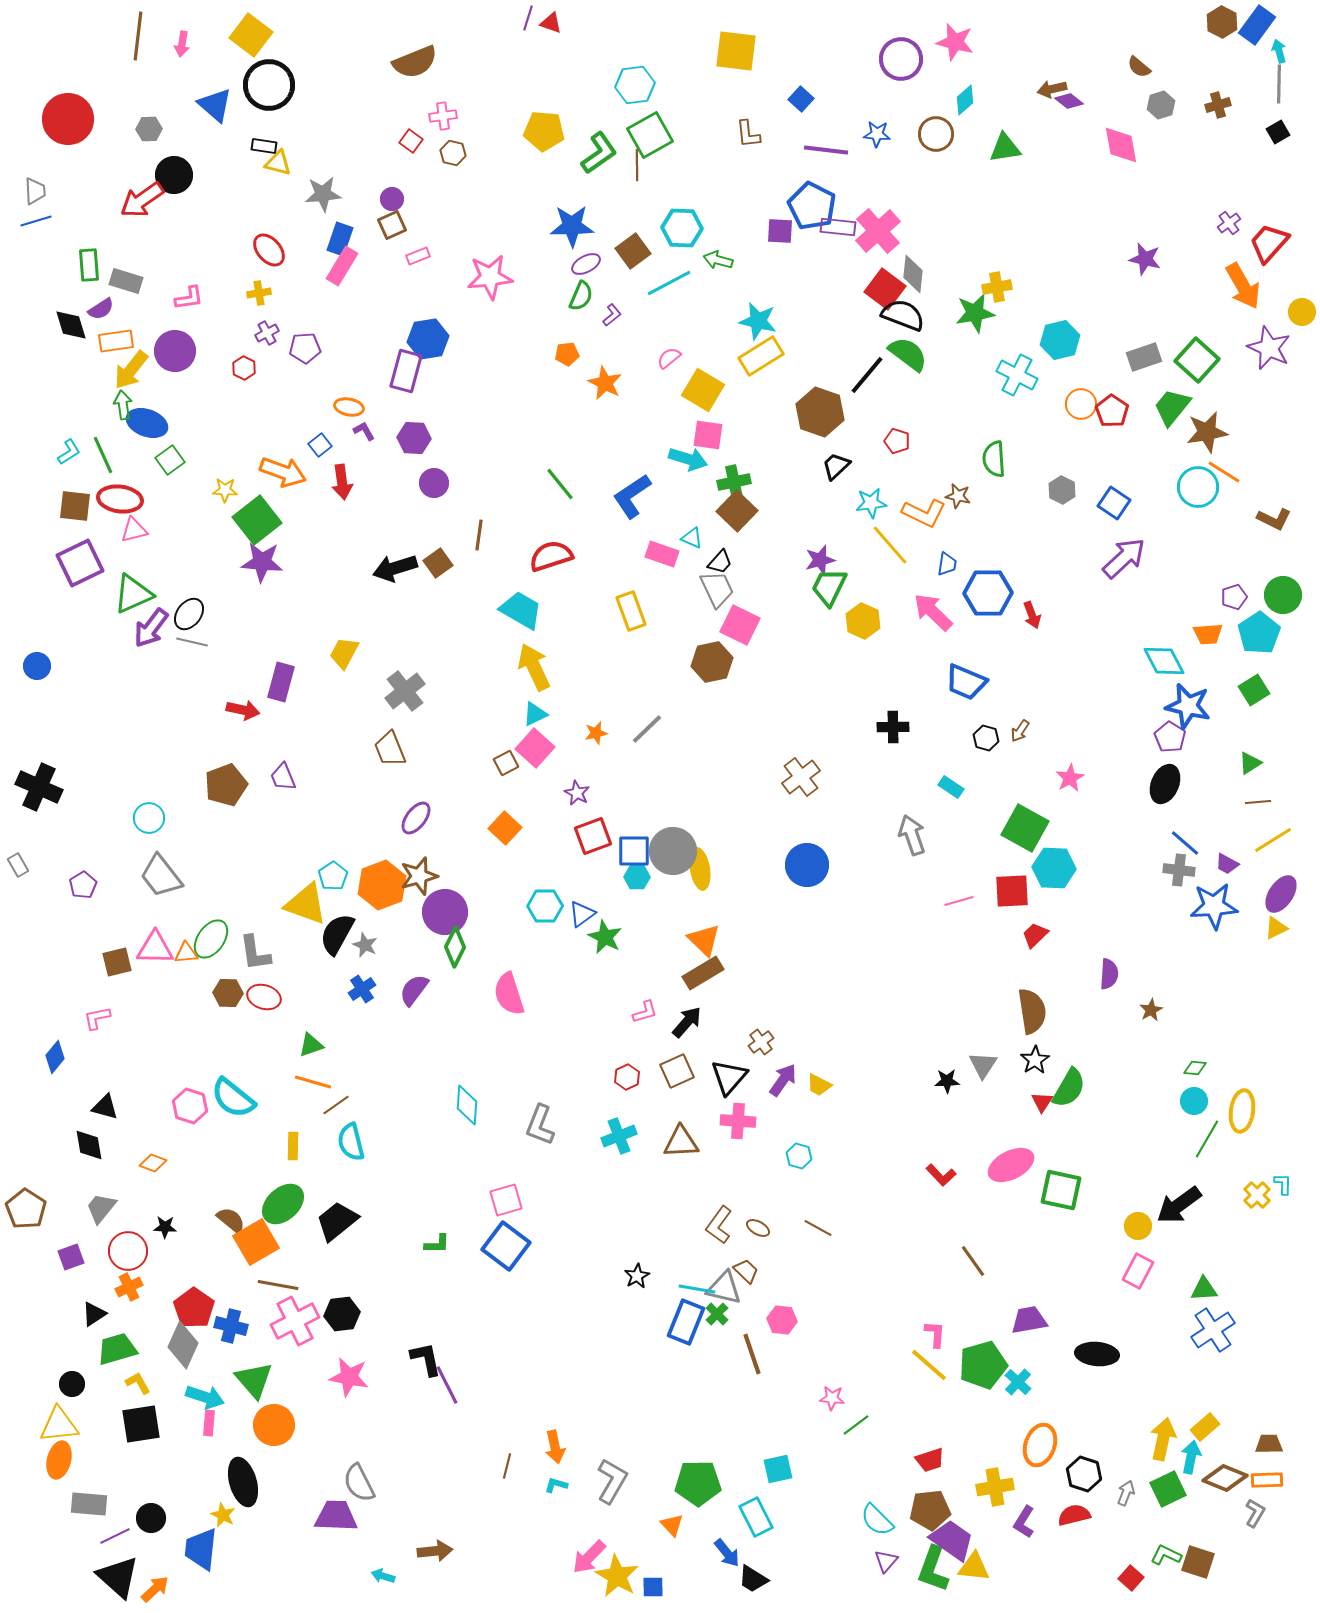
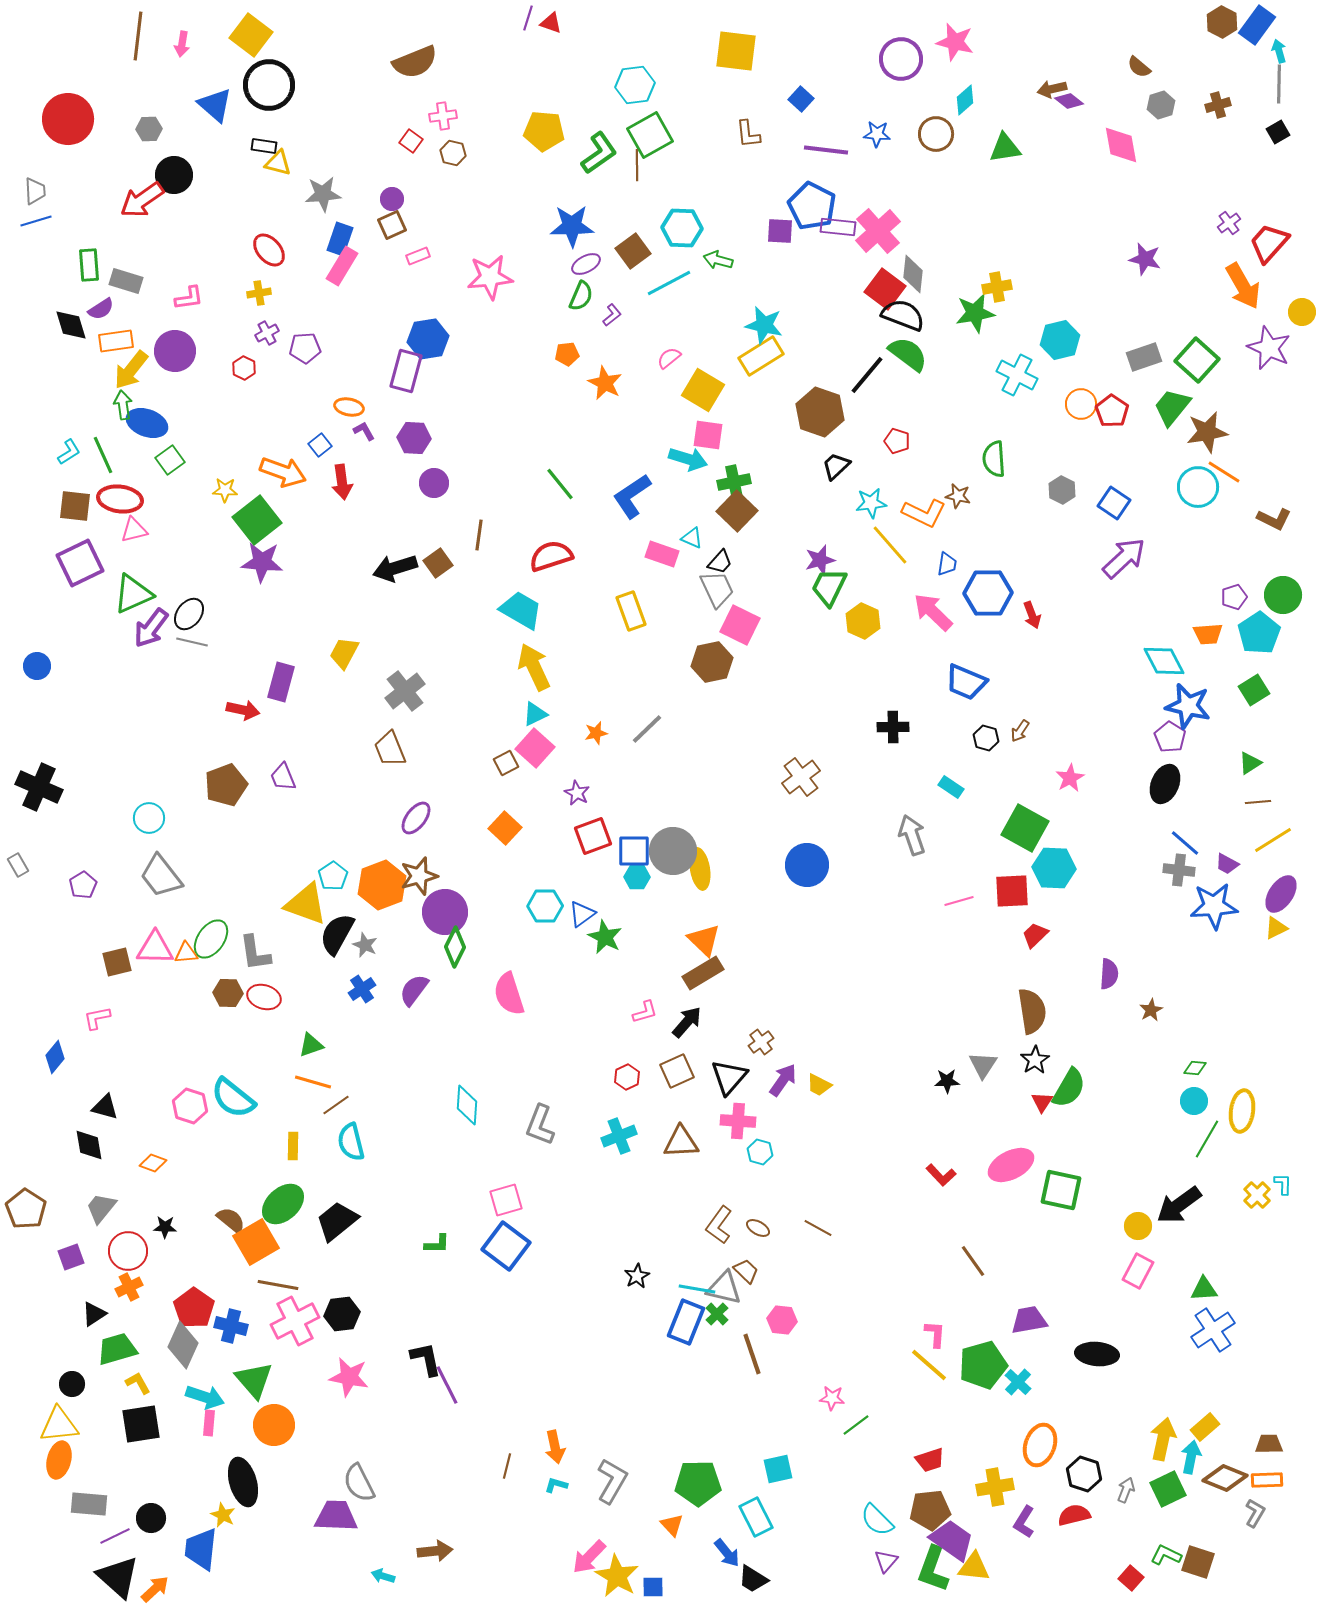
cyan star at (758, 321): moved 6 px right, 4 px down
cyan hexagon at (799, 1156): moved 39 px left, 4 px up
gray arrow at (1126, 1493): moved 3 px up
